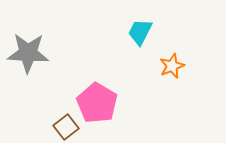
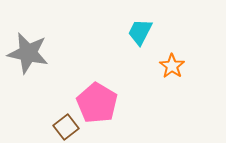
gray star: rotated 9 degrees clockwise
orange star: rotated 15 degrees counterclockwise
